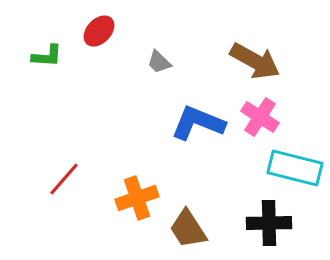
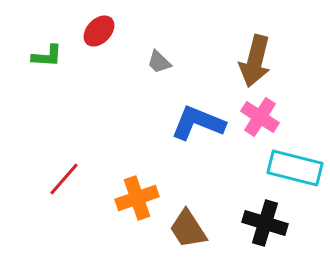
brown arrow: rotated 75 degrees clockwise
black cross: moved 4 px left; rotated 18 degrees clockwise
